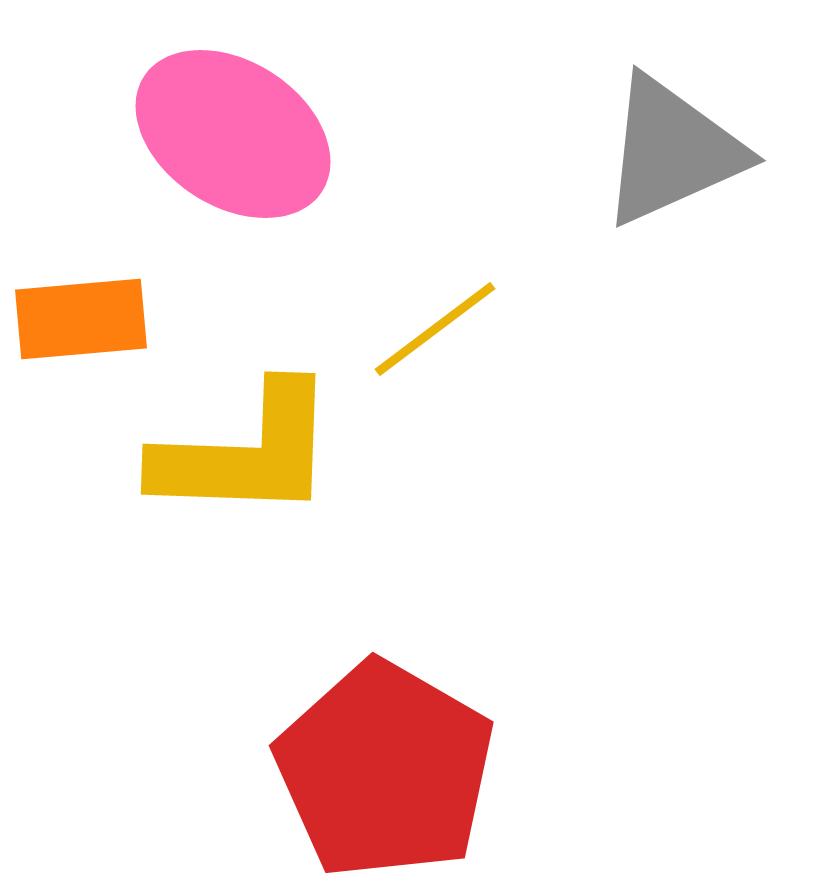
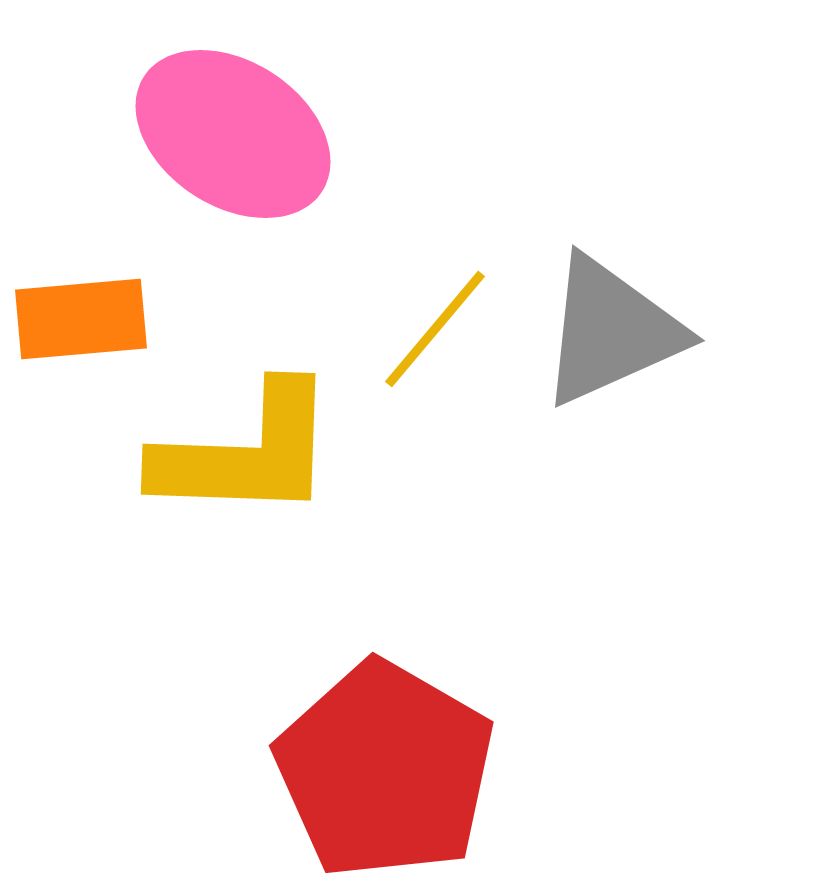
gray triangle: moved 61 px left, 180 px down
yellow line: rotated 13 degrees counterclockwise
